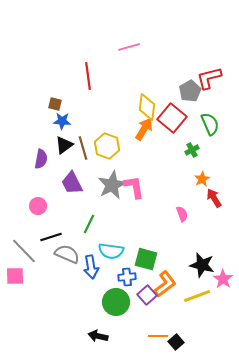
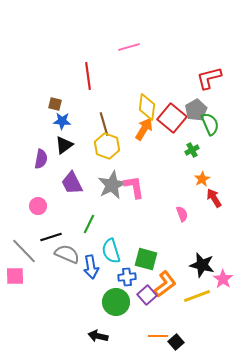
gray pentagon: moved 6 px right, 19 px down
brown line: moved 21 px right, 24 px up
cyan semicircle: rotated 65 degrees clockwise
